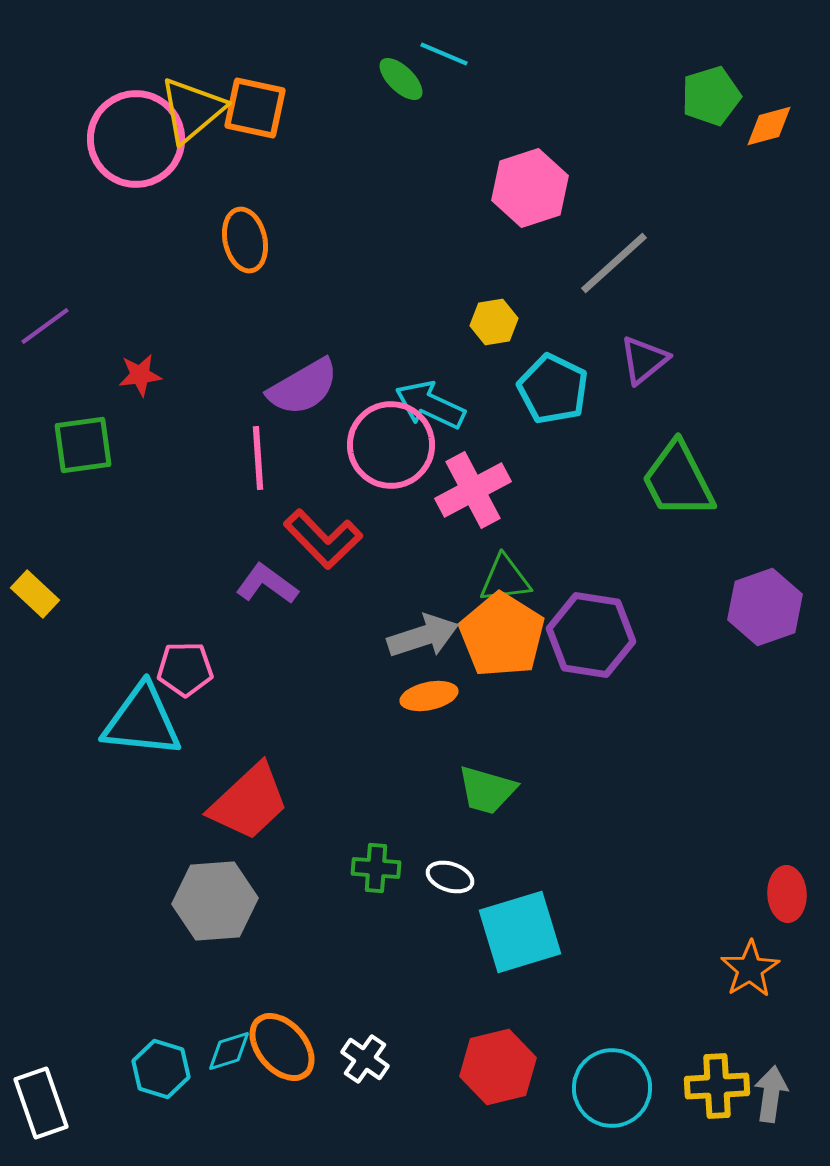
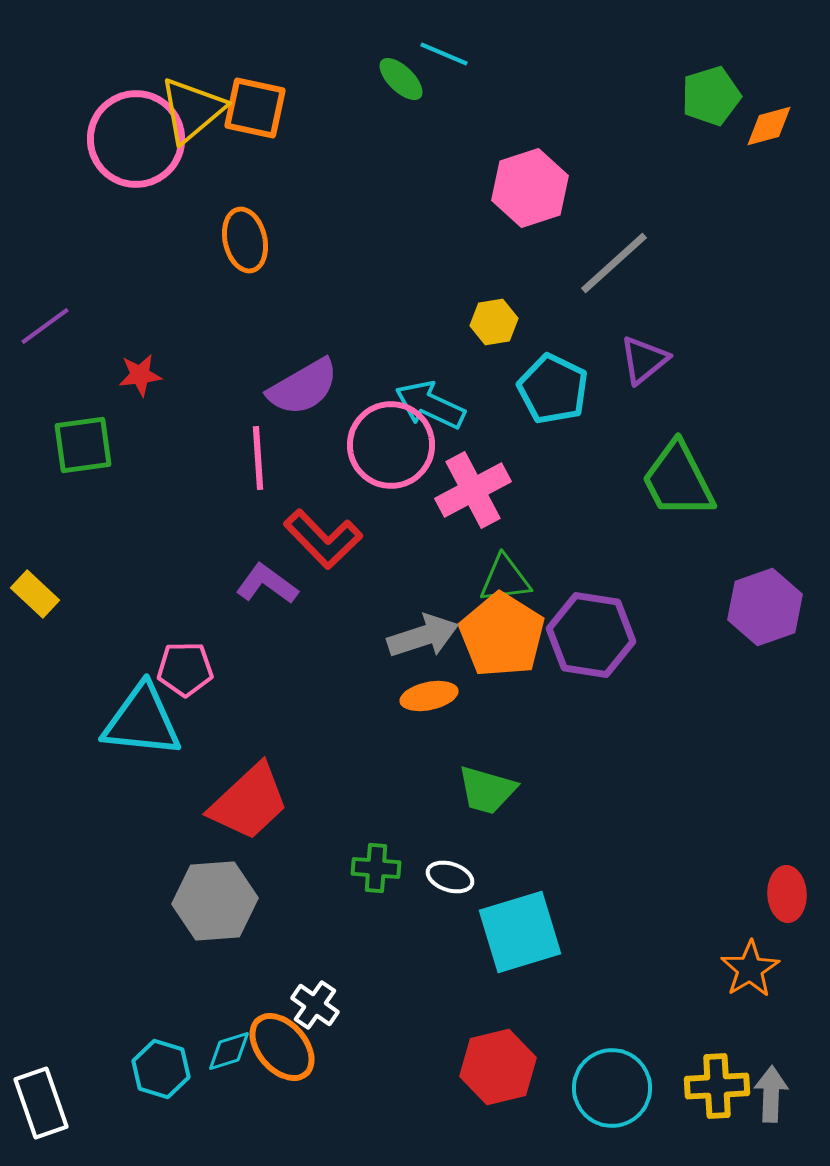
white cross at (365, 1059): moved 50 px left, 54 px up
gray arrow at (771, 1094): rotated 6 degrees counterclockwise
